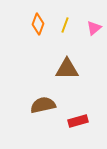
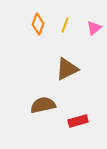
brown triangle: rotated 25 degrees counterclockwise
